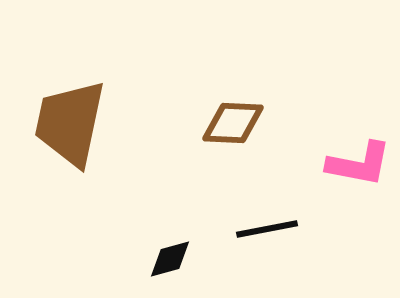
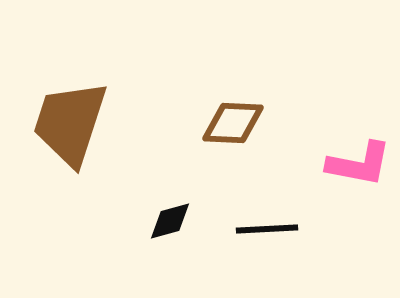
brown trapezoid: rotated 6 degrees clockwise
black line: rotated 8 degrees clockwise
black diamond: moved 38 px up
